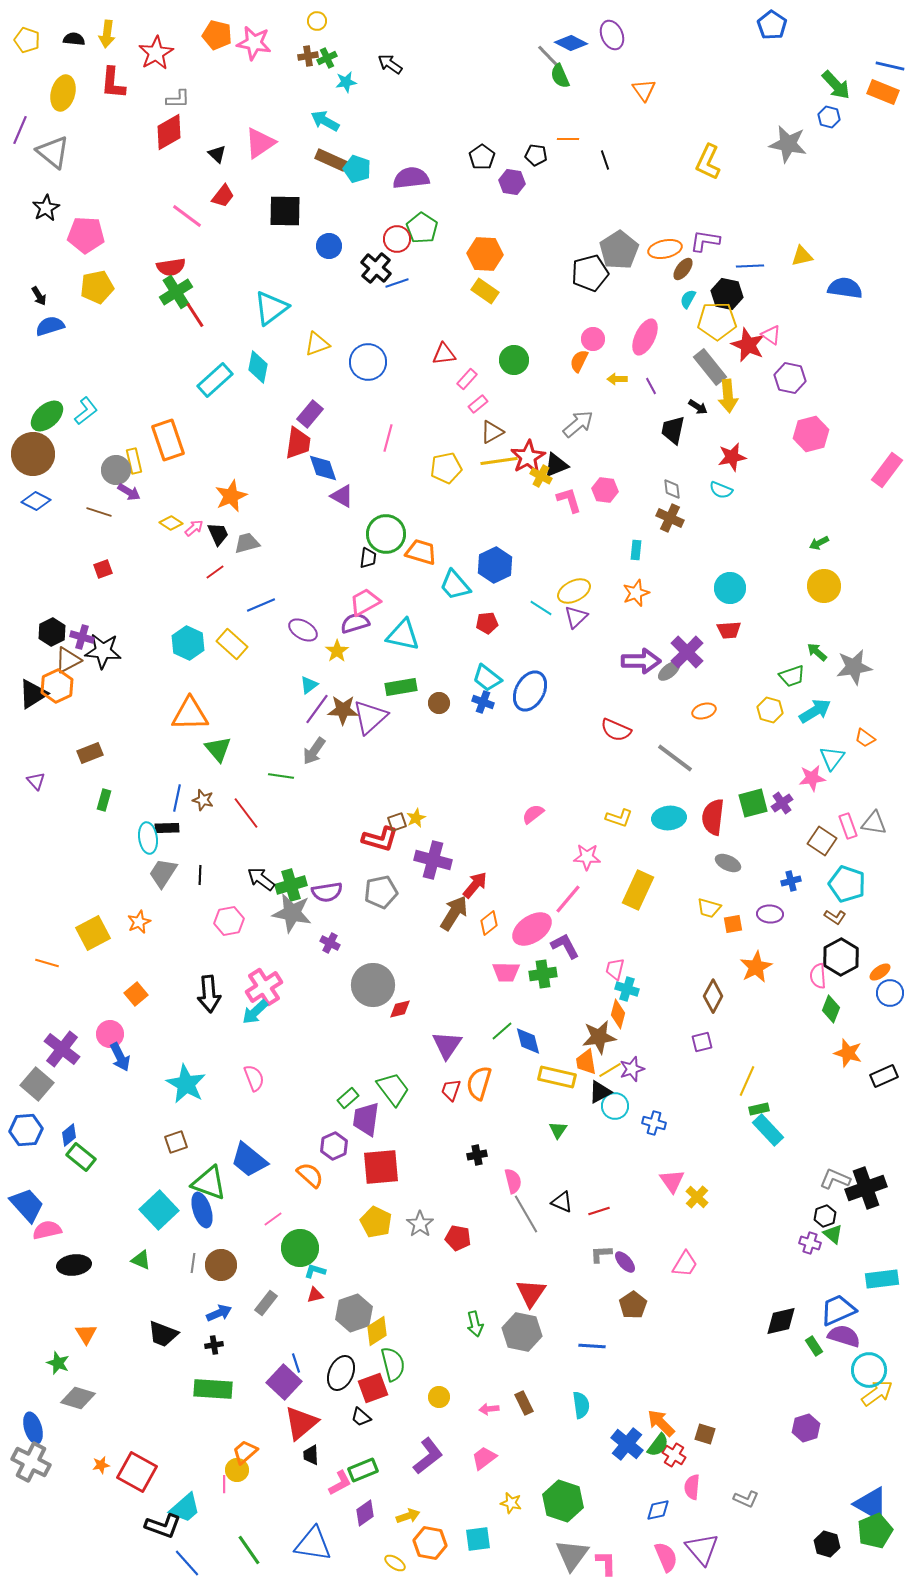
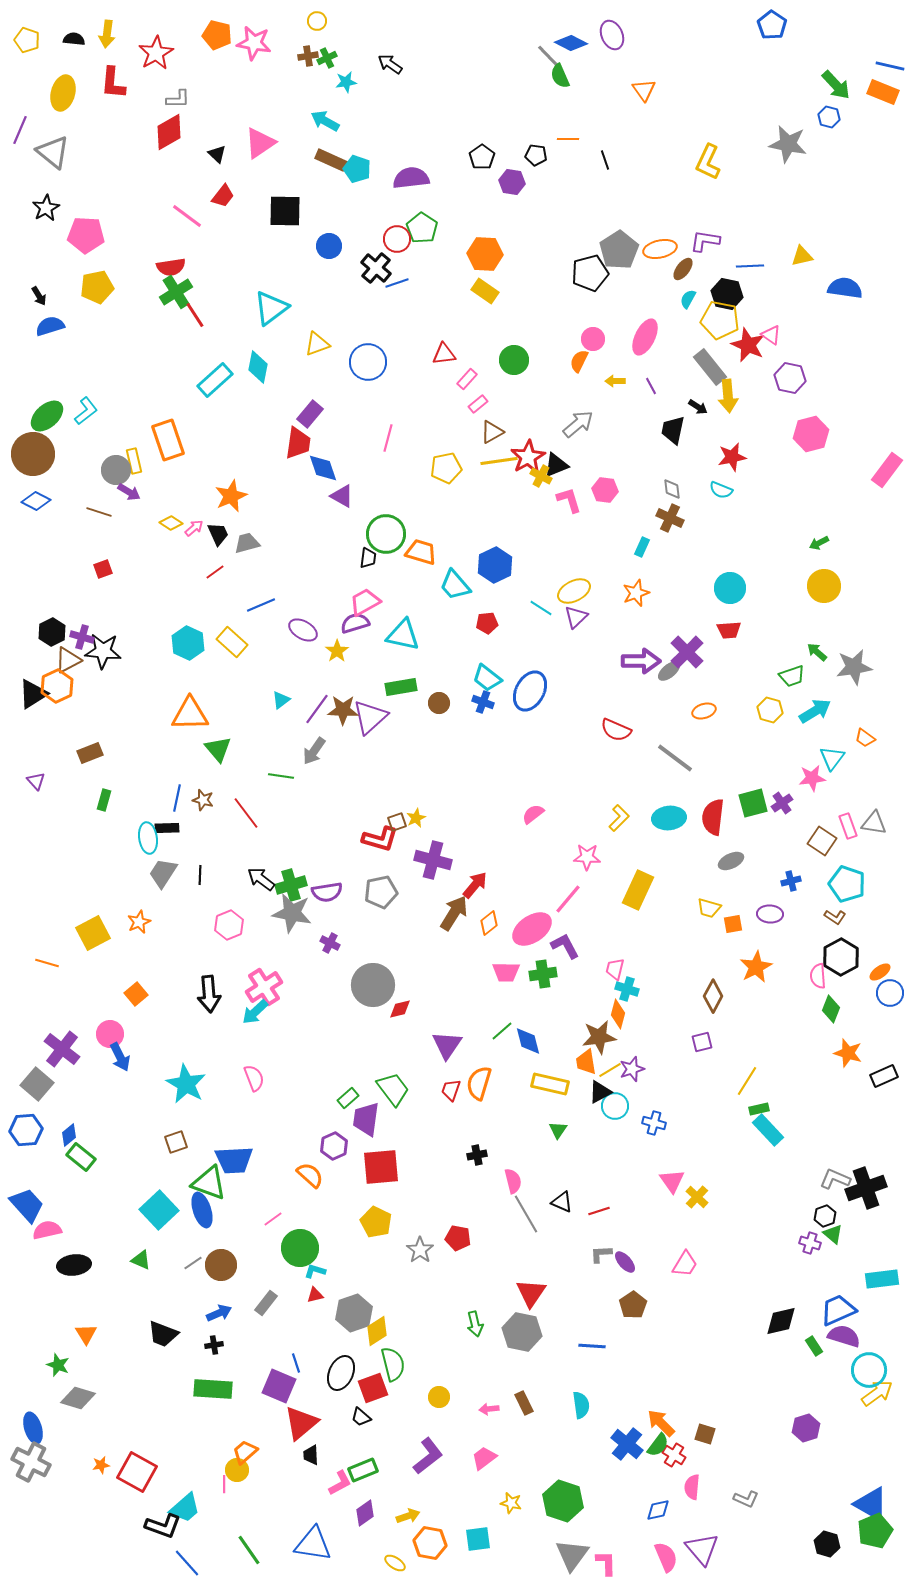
orange ellipse at (665, 249): moved 5 px left
yellow pentagon at (717, 321): moved 3 px right, 1 px up; rotated 12 degrees clockwise
yellow arrow at (617, 379): moved 2 px left, 2 px down
cyan rectangle at (636, 550): moved 6 px right, 3 px up; rotated 18 degrees clockwise
yellow rectangle at (232, 644): moved 2 px up
cyan triangle at (309, 685): moved 28 px left, 15 px down
yellow L-shape at (619, 818): rotated 64 degrees counterclockwise
gray ellipse at (728, 863): moved 3 px right, 2 px up; rotated 50 degrees counterclockwise
pink hexagon at (229, 921): moved 4 px down; rotated 12 degrees counterclockwise
yellow rectangle at (557, 1077): moved 7 px left, 7 px down
yellow line at (747, 1081): rotated 8 degrees clockwise
blue trapezoid at (249, 1160): moved 15 px left; rotated 42 degrees counterclockwise
gray star at (420, 1224): moved 26 px down
gray line at (193, 1263): rotated 48 degrees clockwise
green star at (58, 1363): moved 2 px down
purple square at (284, 1382): moved 5 px left, 4 px down; rotated 20 degrees counterclockwise
